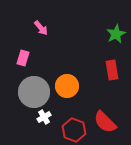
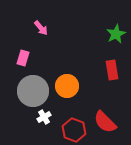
gray circle: moved 1 px left, 1 px up
